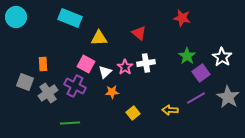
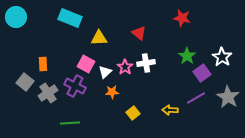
purple square: moved 1 px right
gray square: rotated 18 degrees clockwise
